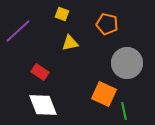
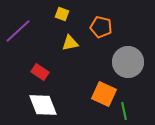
orange pentagon: moved 6 px left, 3 px down
gray circle: moved 1 px right, 1 px up
